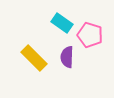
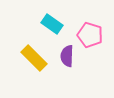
cyan rectangle: moved 10 px left, 1 px down
purple semicircle: moved 1 px up
